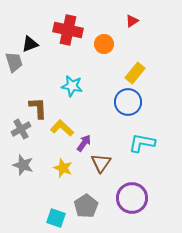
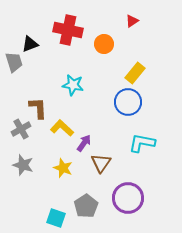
cyan star: moved 1 px right, 1 px up
purple circle: moved 4 px left
